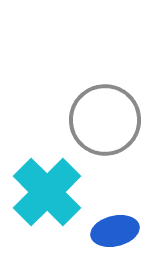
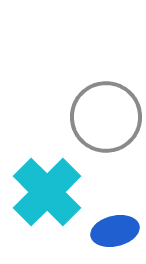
gray circle: moved 1 px right, 3 px up
